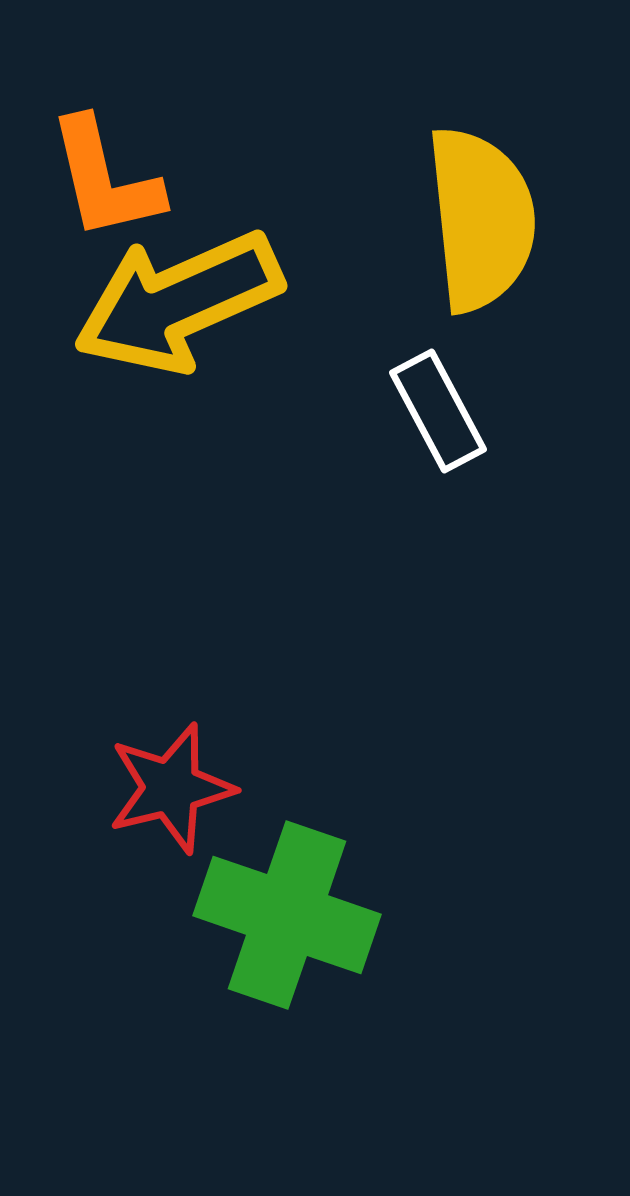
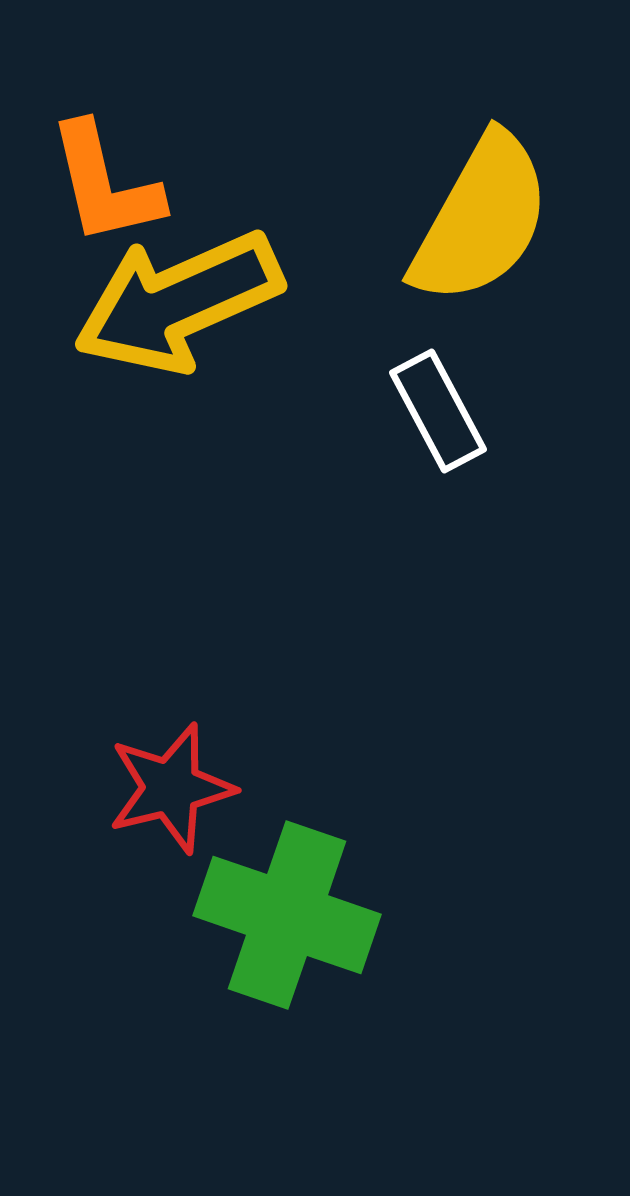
orange L-shape: moved 5 px down
yellow semicircle: rotated 35 degrees clockwise
